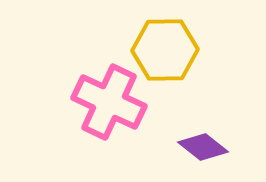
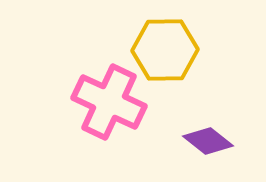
purple diamond: moved 5 px right, 6 px up
